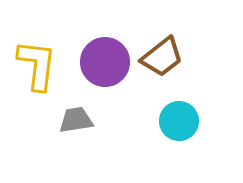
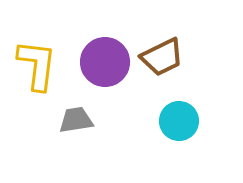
brown trapezoid: rotated 12 degrees clockwise
